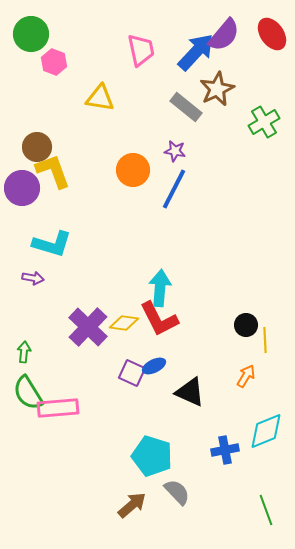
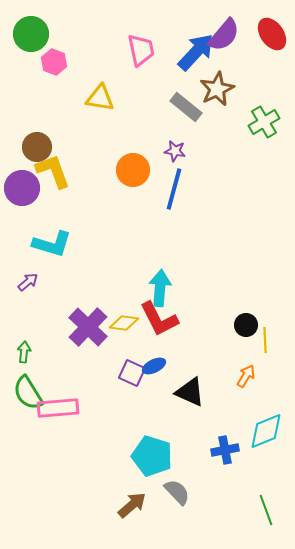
blue line: rotated 12 degrees counterclockwise
purple arrow: moved 5 px left, 4 px down; rotated 50 degrees counterclockwise
